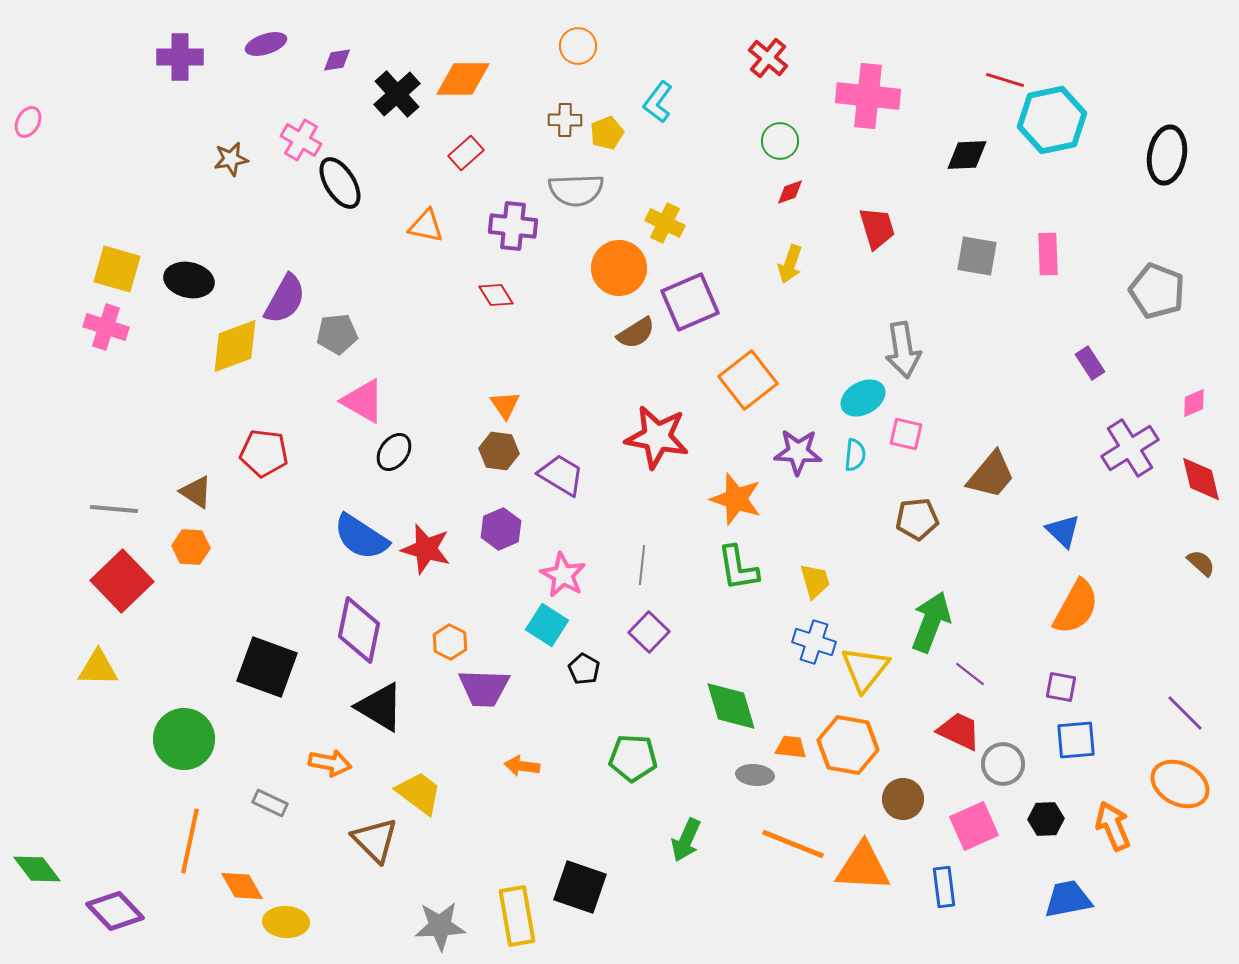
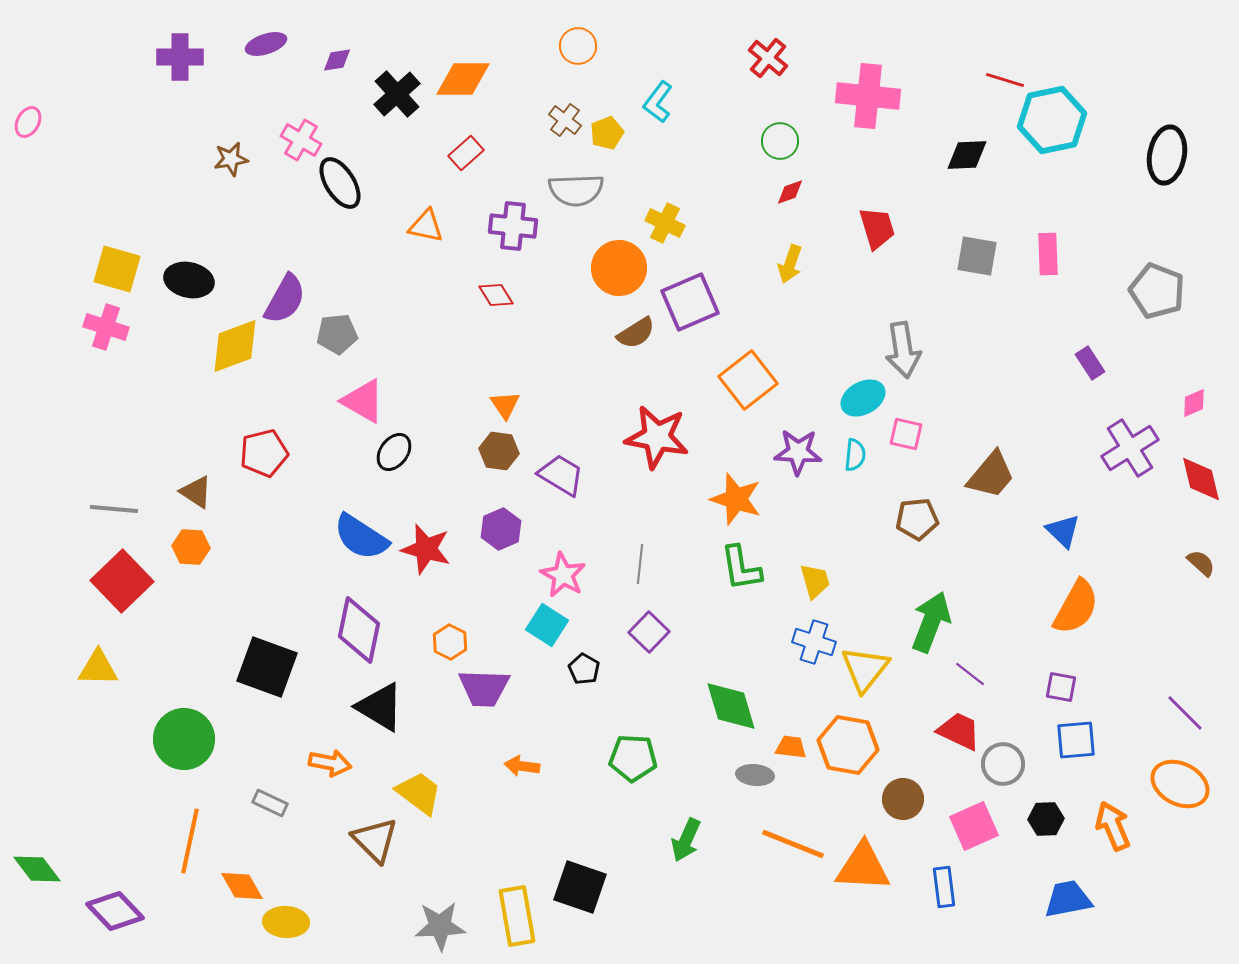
brown cross at (565, 120): rotated 36 degrees clockwise
red pentagon at (264, 453): rotated 21 degrees counterclockwise
gray line at (642, 565): moved 2 px left, 1 px up
green L-shape at (738, 568): moved 3 px right
